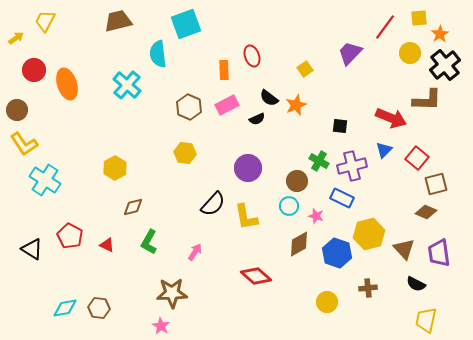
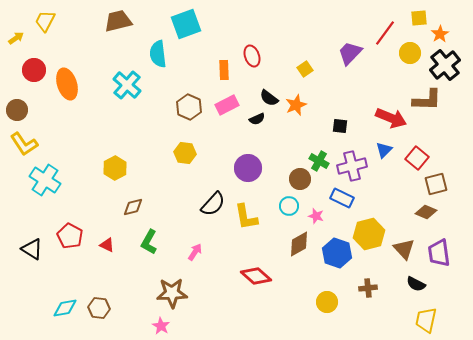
red line at (385, 27): moved 6 px down
brown circle at (297, 181): moved 3 px right, 2 px up
